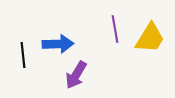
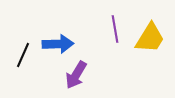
black line: rotated 30 degrees clockwise
